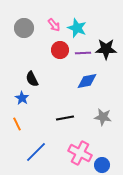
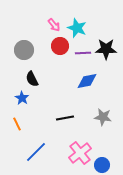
gray circle: moved 22 px down
red circle: moved 4 px up
pink cross: rotated 25 degrees clockwise
